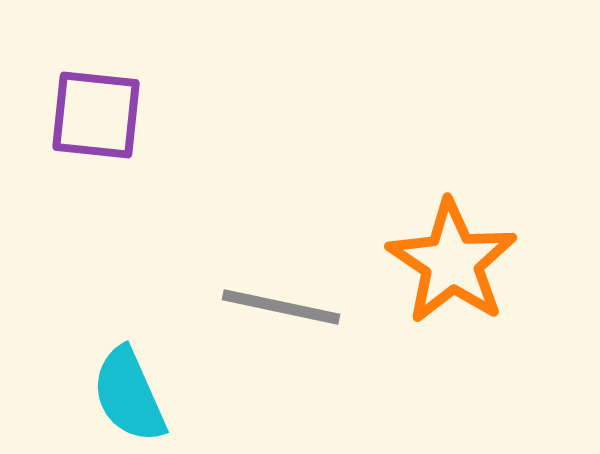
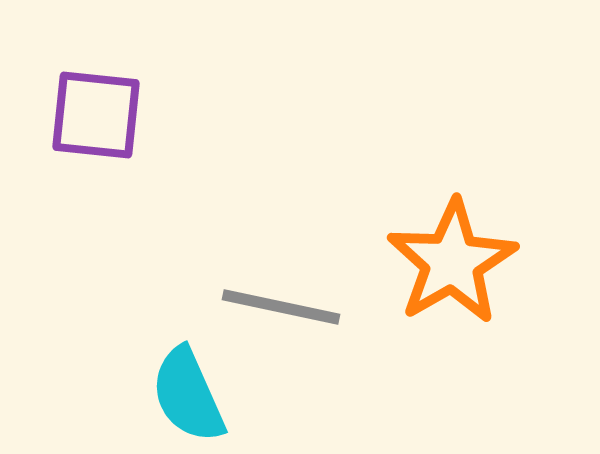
orange star: rotated 8 degrees clockwise
cyan semicircle: moved 59 px right
